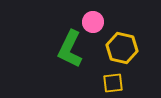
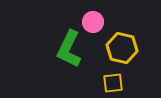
green L-shape: moved 1 px left
